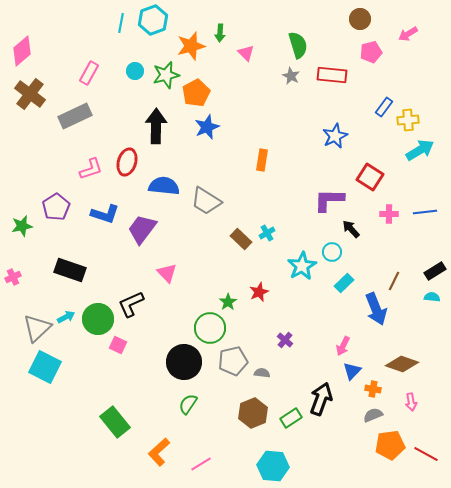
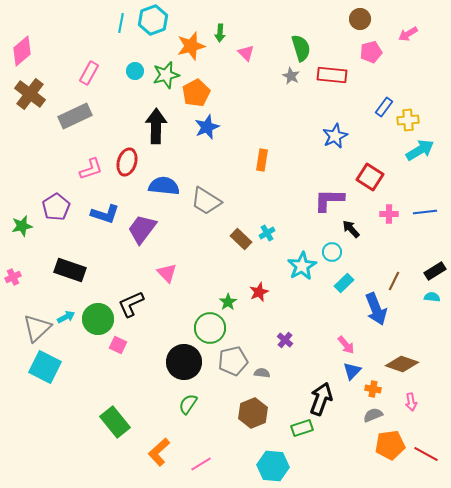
green semicircle at (298, 45): moved 3 px right, 3 px down
pink arrow at (343, 346): moved 3 px right, 1 px up; rotated 66 degrees counterclockwise
green rectangle at (291, 418): moved 11 px right, 10 px down; rotated 15 degrees clockwise
